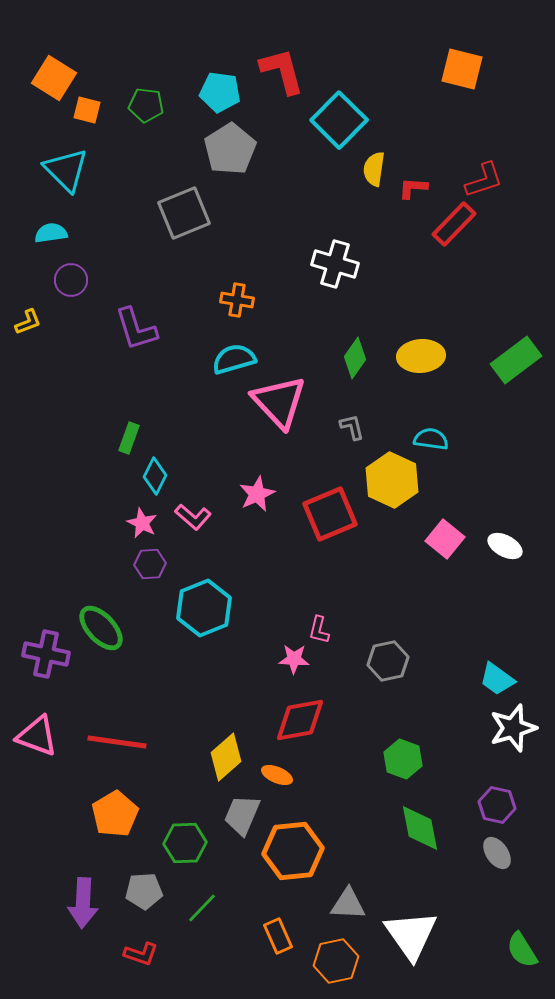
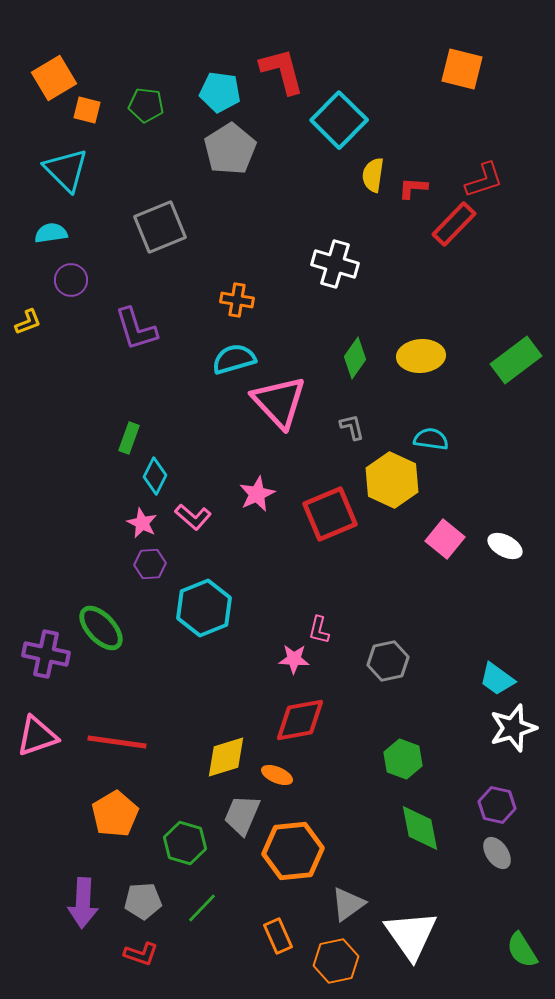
orange square at (54, 78): rotated 27 degrees clockwise
yellow semicircle at (374, 169): moved 1 px left, 6 px down
gray square at (184, 213): moved 24 px left, 14 px down
pink triangle at (37, 736): rotated 39 degrees counterclockwise
yellow diamond at (226, 757): rotated 24 degrees clockwise
green hexagon at (185, 843): rotated 18 degrees clockwise
gray pentagon at (144, 891): moved 1 px left, 10 px down
gray triangle at (348, 904): rotated 39 degrees counterclockwise
